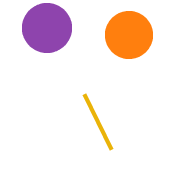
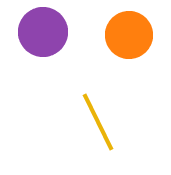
purple circle: moved 4 px left, 4 px down
